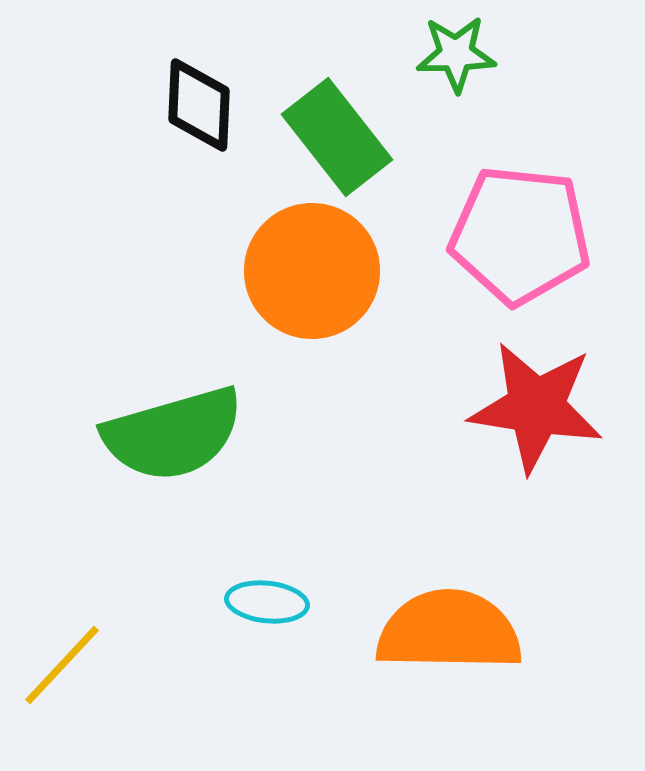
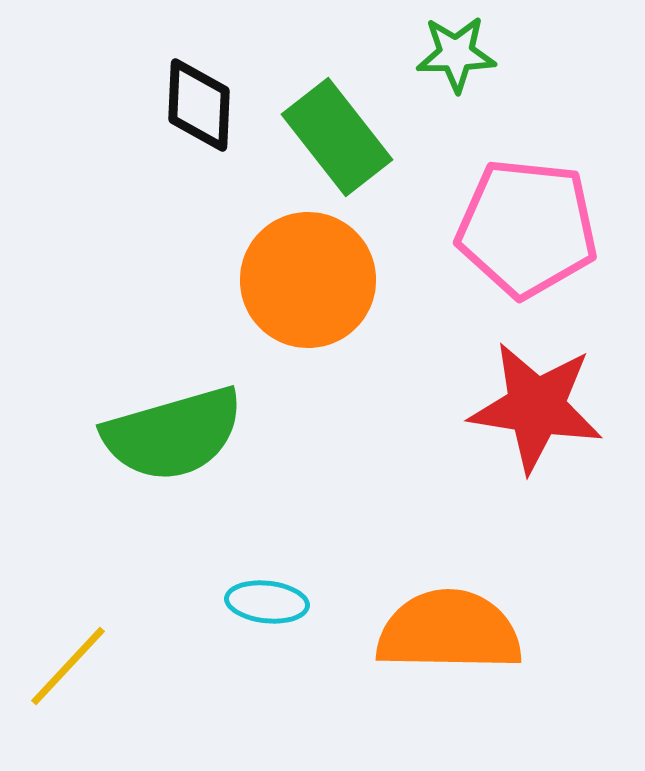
pink pentagon: moved 7 px right, 7 px up
orange circle: moved 4 px left, 9 px down
yellow line: moved 6 px right, 1 px down
